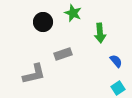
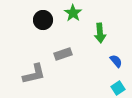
green star: rotated 12 degrees clockwise
black circle: moved 2 px up
